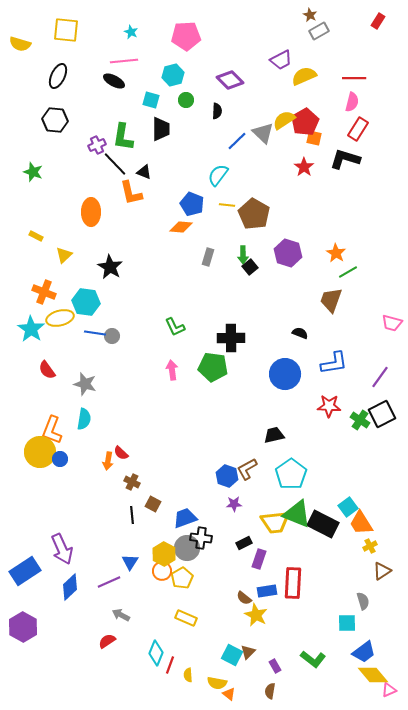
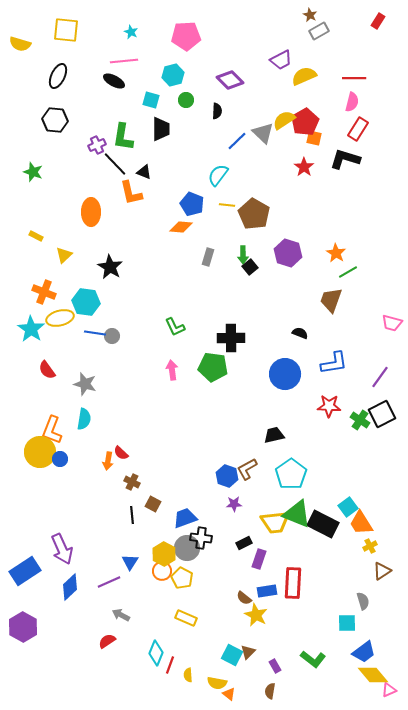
yellow pentagon at (182, 578): rotated 15 degrees counterclockwise
